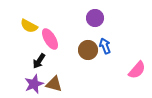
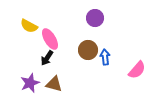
blue arrow: moved 11 px down; rotated 14 degrees clockwise
black arrow: moved 8 px right, 3 px up
purple star: moved 4 px left, 1 px up
